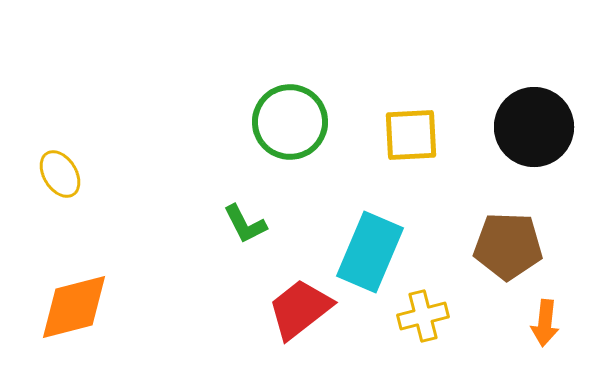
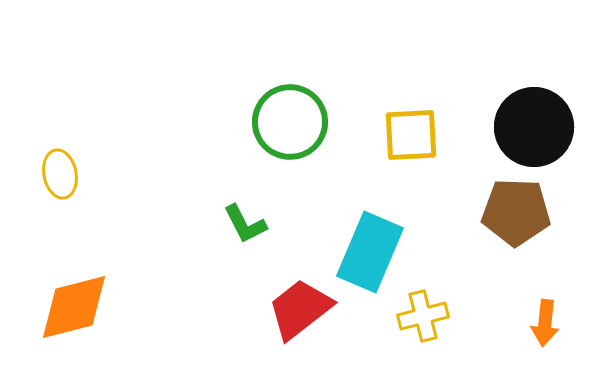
yellow ellipse: rotated 21 degrees clockwise
brown pentagon: moved 8 px right, 34 px up
